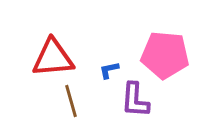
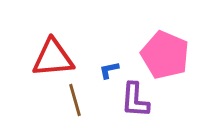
pink pentagon: rotated 18 degrees clockwise
brown line: moved 4 px right, 1 px up
